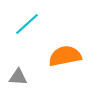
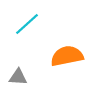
orange semicircle: moved 2 px right
